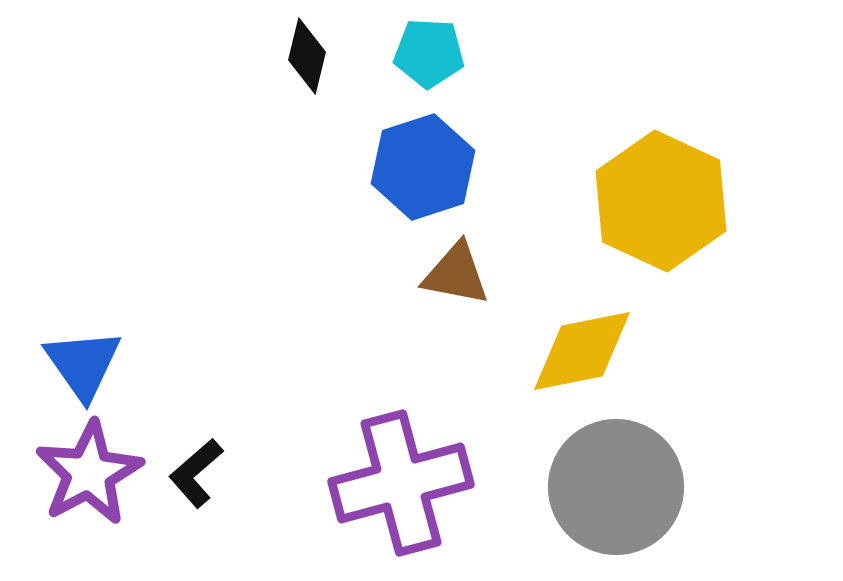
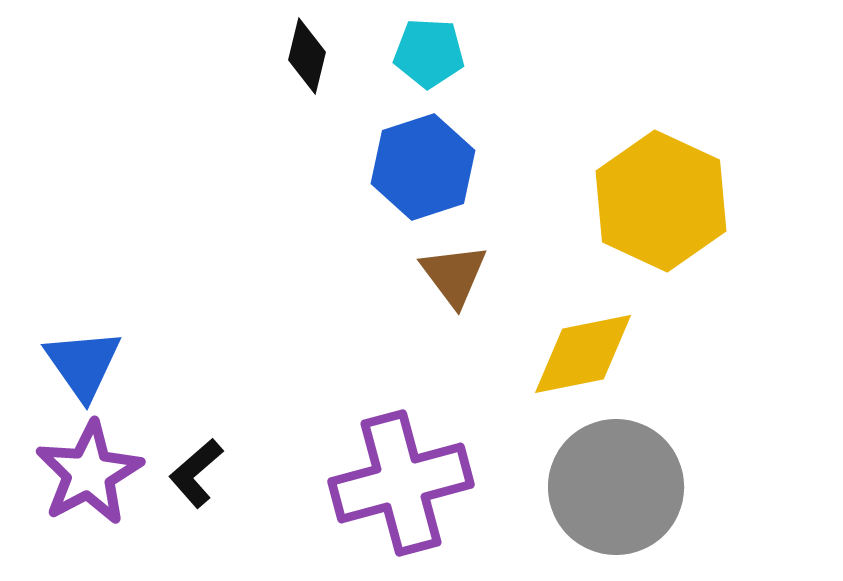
brown triangle: moved 2 px left, 1 px down; rotated 42 degrees clockwise
yellow diamond: moved 1 px right, 3 px down
